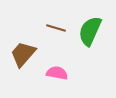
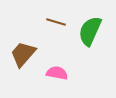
brown line: moved 6 px up
